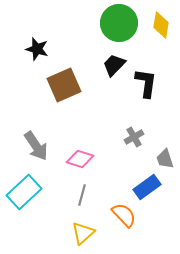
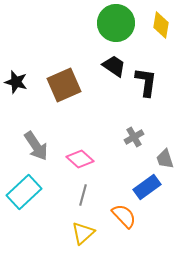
green circle: moved 3 px left
black star: moved 21 px left, 33 px down
black trapezoid: moved 1 px down; rotated 80 degrees clockwise
black L-shape: moved 1 px up
pink diamond: rotated 24 degrees clockwise
gray line: moved 1 px right
orange semicircle: moved 1 px down
